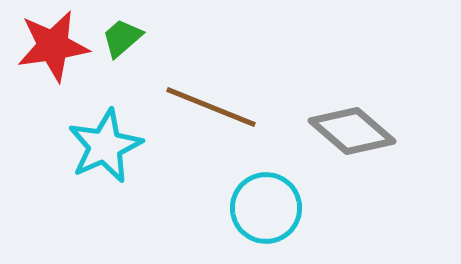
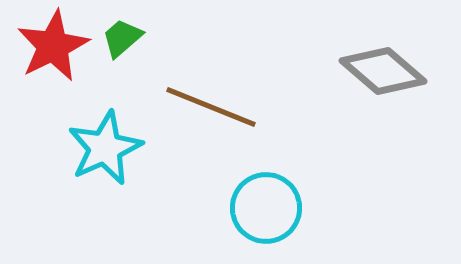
red star: rotated 18 degrees counterclockwise
gray diamond: moved 31 px right, 60 px up
cyan star: moved 2 px down
